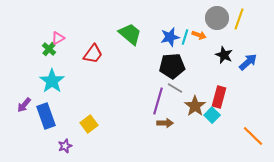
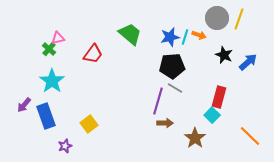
pink triangle: rotated 16 degrees clockwise
brown star: moved 32 px down
orange line: moved 3 px left
